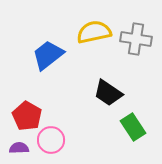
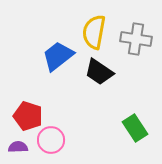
yellow semicircle: rotated 68 degrees counterclockwise
blue trapezoid: moved 10 px right, 1 px down
black trapezoid: moved 9 px left, 21 px up
red pentagon: moved 1 px right; rotated 12 degrees counterclockwise
green rectangle: moved 2 px right, 1 px down
purple semicircle: moved 1 px left, 1 px up
